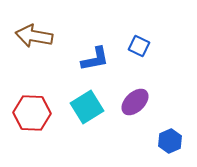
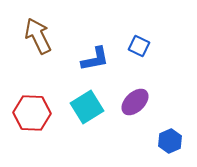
brown arrow: moved 4 px right; rotated 54 degrees clockwise
